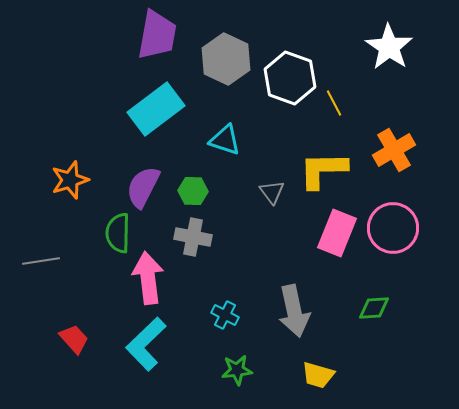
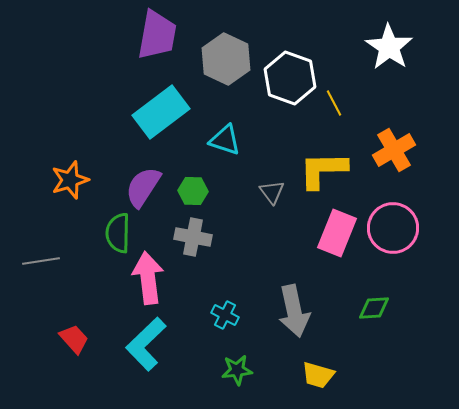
cyan rectangle: moved 5 px right, 3 px down
purple semicircle: rotated 6 degrees clockwise
